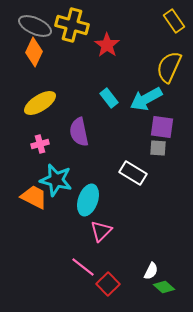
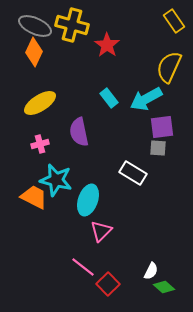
purple square: rotated 15 degrees counterclockwise
